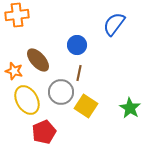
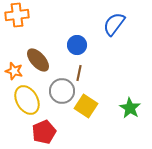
gray circle: moved 1 px right, 1 px up
